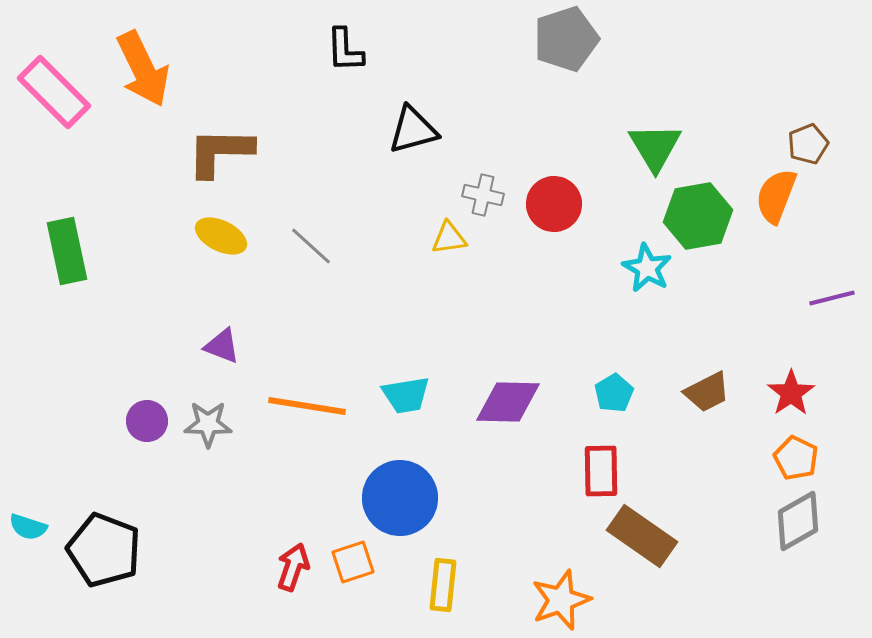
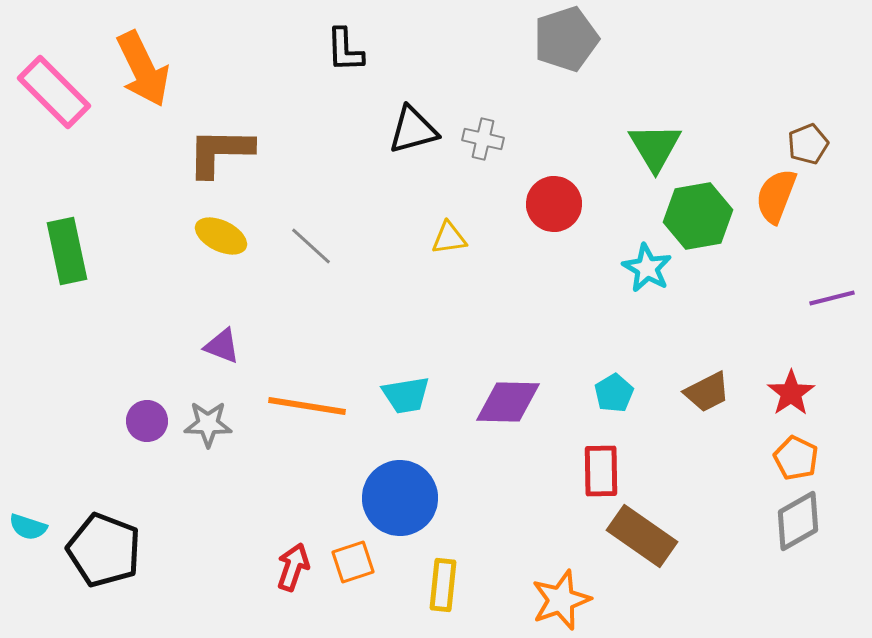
gray cross: moved 56 px up
